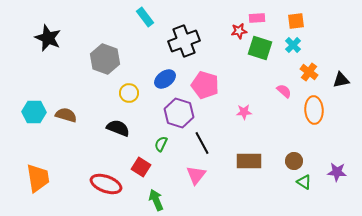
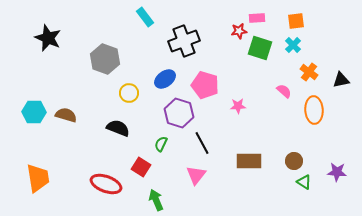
pink star: moved 6 px left, 6 px up
